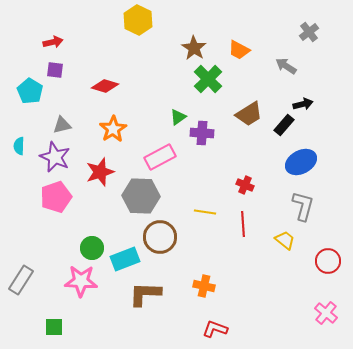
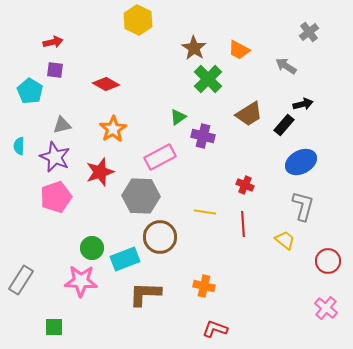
red diamond: moved 1 px right, 2 px up; rotated 12 degrees clockwise
purple cross: moved 1 px right, 3 px down; rotated 10 degrees clockwise
pink cross: moved 5 px up
